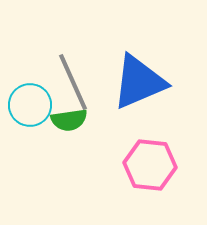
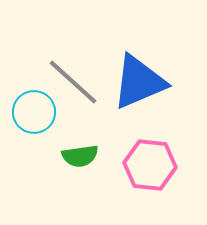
gray line: rotated 24 degrees counterclockwise
cyan circle: moved 4 px right, 7 px down
green semicircle: moved 11 px right, 36 px down
